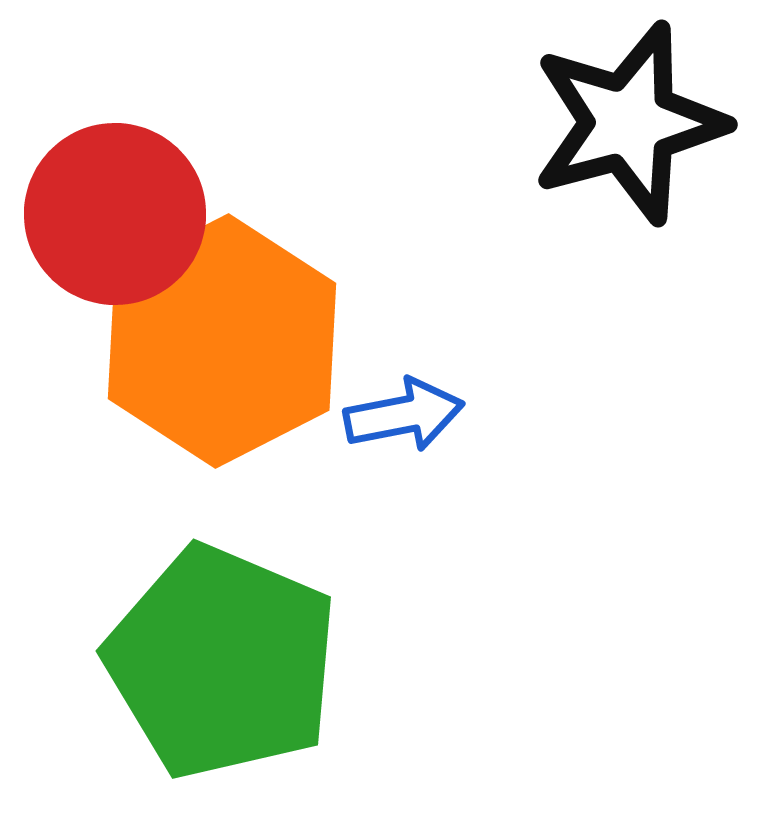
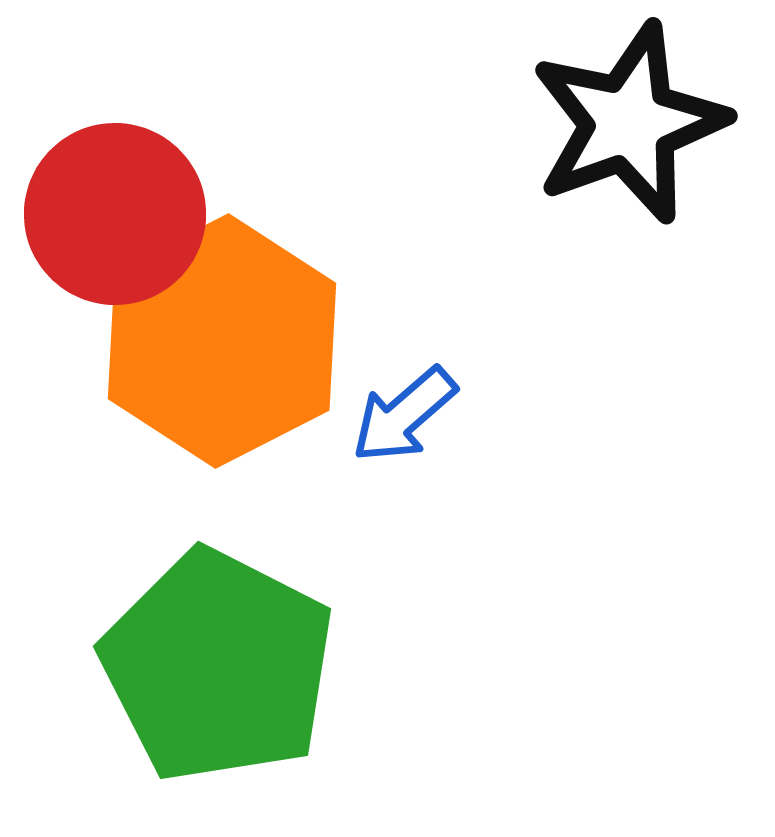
black star: rotated 5 degrees counterclockwise
blue arrow: rotated 150 degrees clockwise
green pentagon: moved 4 px left, 4 px down; rotated 4 degrees clockwise
